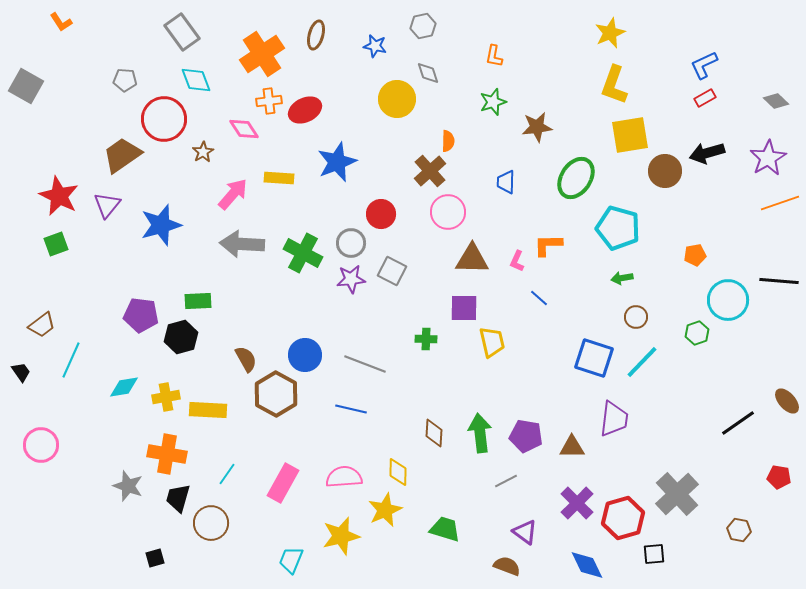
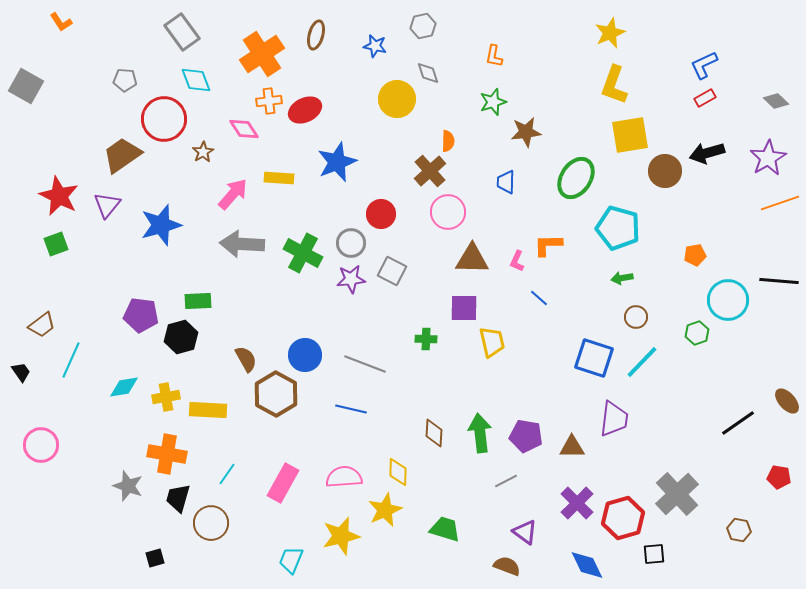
brown star at (537, 127): moved 11 px left, 5 px down
